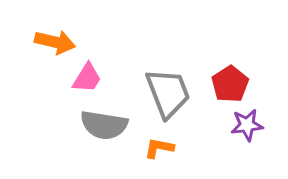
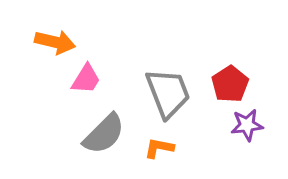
pink trapezoid: moved 1 px left, 1 px down
gray semicircle: moved 9 px down; rotated 54 degrees counterclockwise
